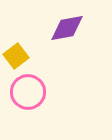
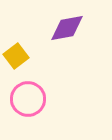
pink circle: moved 7 px down
